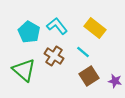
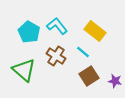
yellow rectangle: moved 3 px down
brown cross: moved 2 px right
